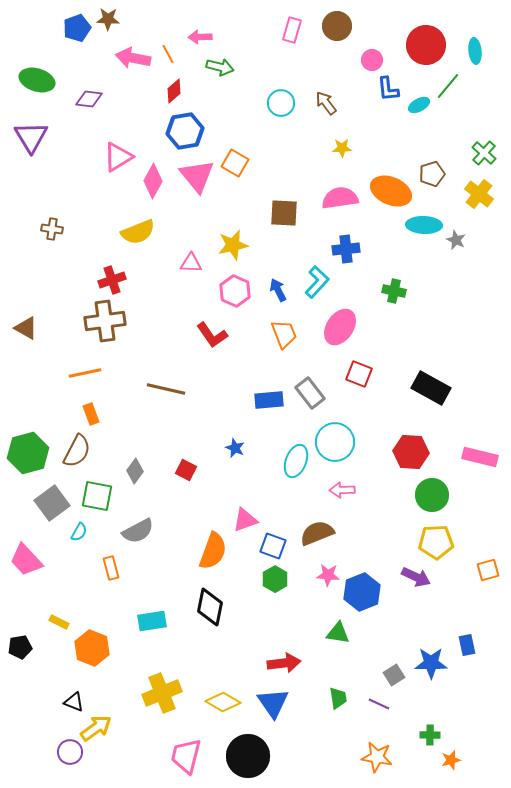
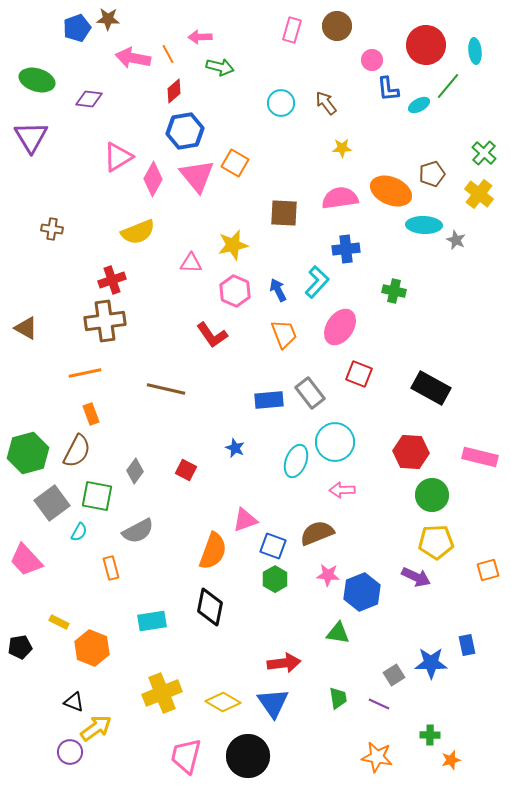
pink diamond at (153, 181): moved 2 px up
